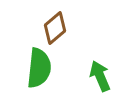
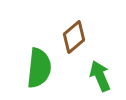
brown diamond: moved 19 px right, 9 px down
